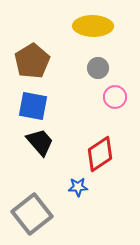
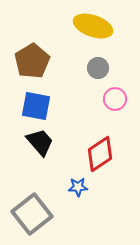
yellow ellipse: rotated 18 degrees clockwise
pink circle: moved 2 px down
blue square: moved 3 px right
